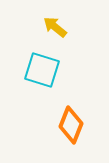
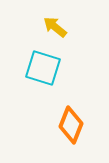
cyan square: moved 1 px right, 2 px up
